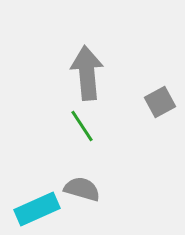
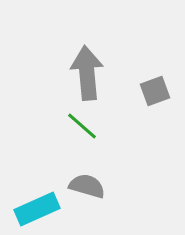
gray square: moved 5 px left, 11 px up; rotated 8 degrees clockwise
green line: rotated 16 degrees counterclockwise
gray semicircle: moved 5 px right, 3 px up
